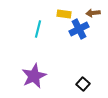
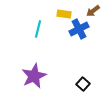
brown arrow: moved 2 px up; rotated 32 degrees counterclockwise
